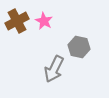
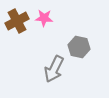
pink star: moved 3 px up; rotated 24 degrees counterclockwise
